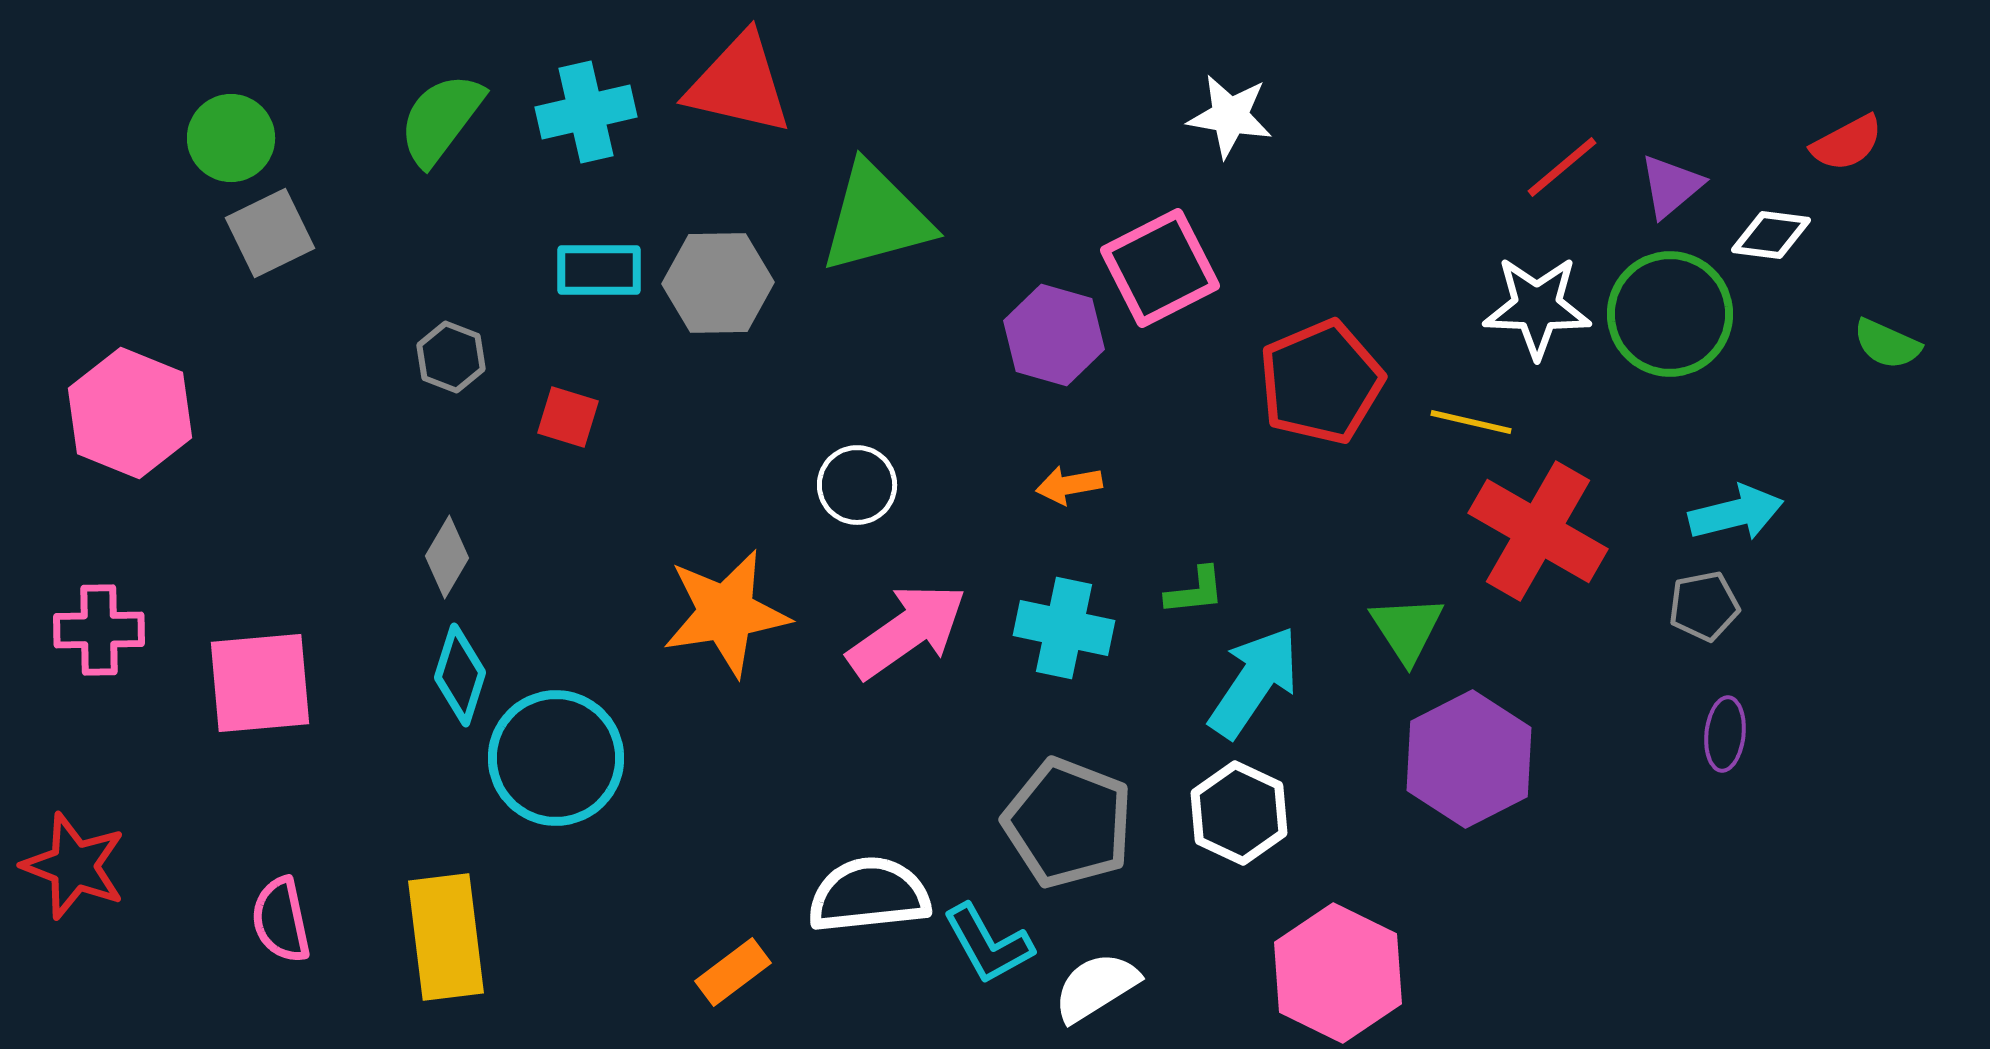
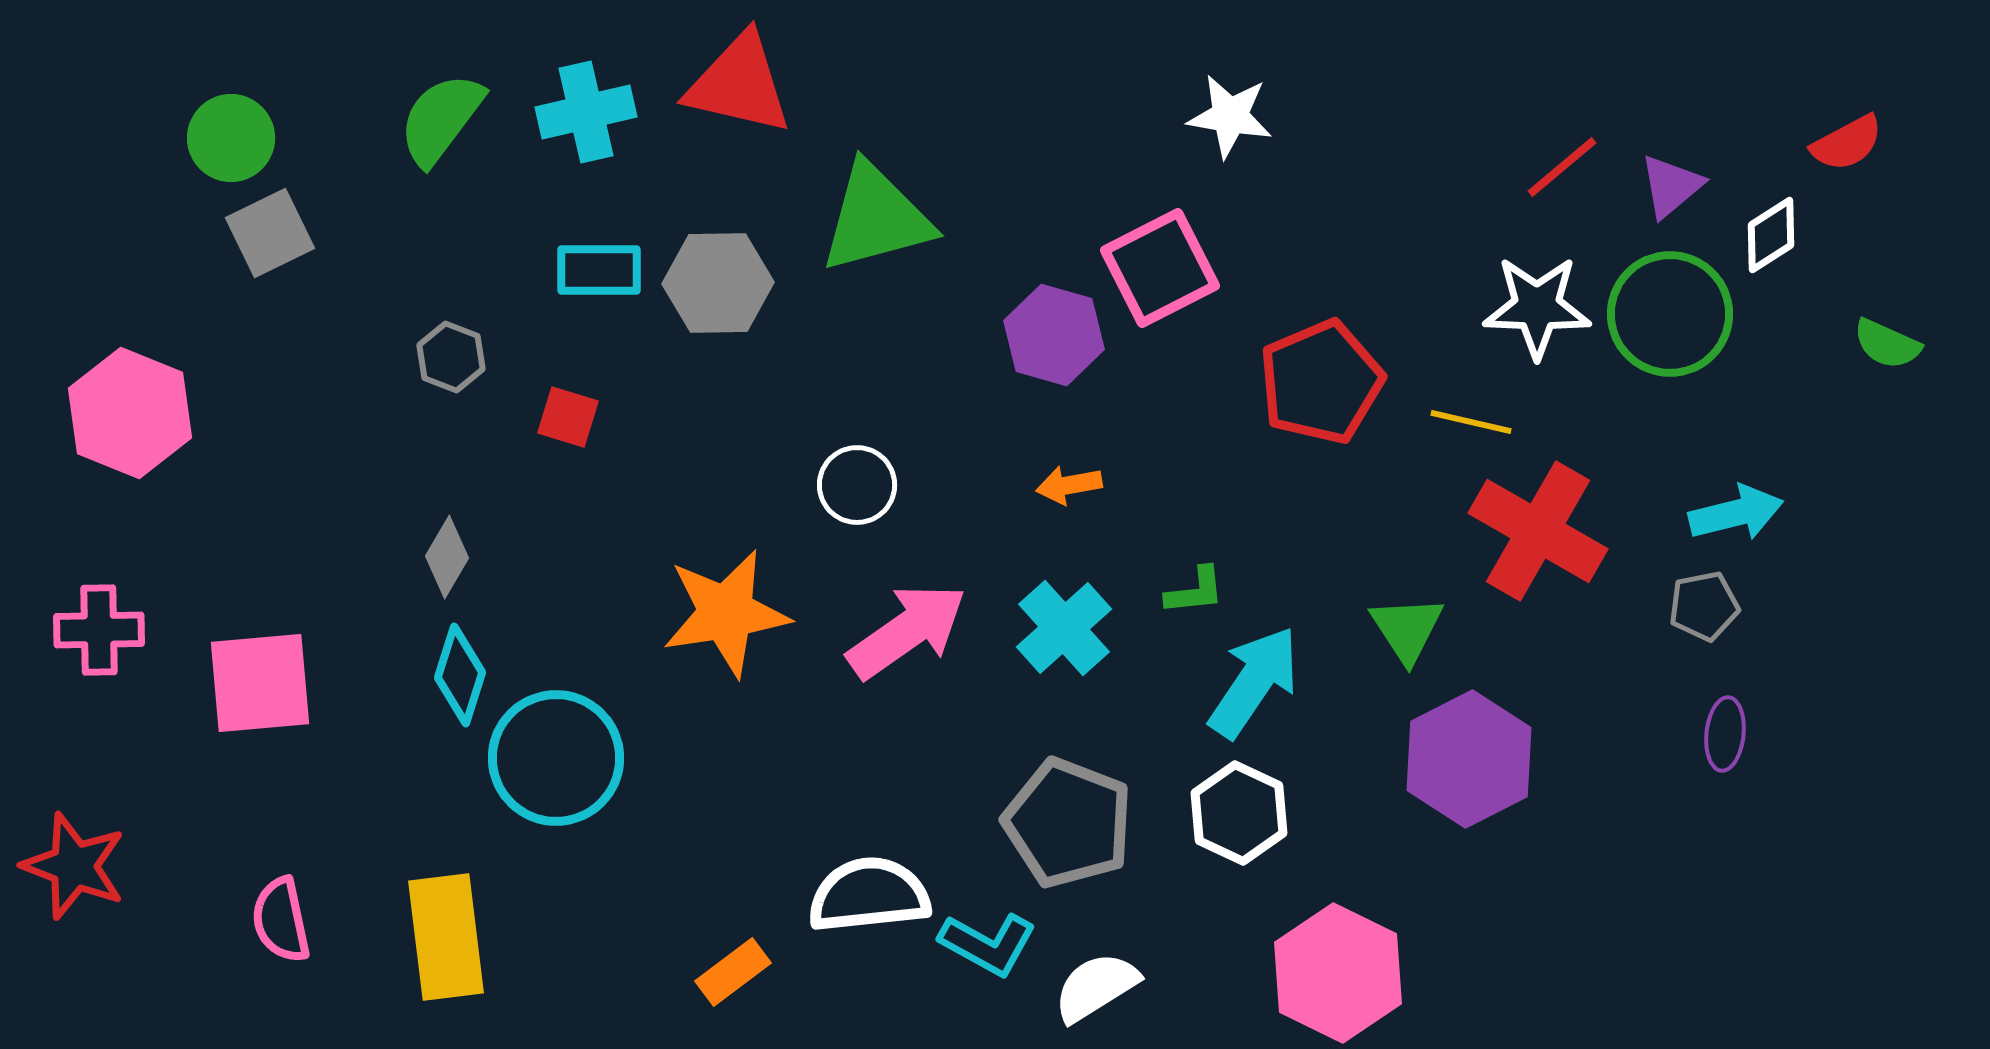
white diamond at (1771, 235): rotated 40 degrees counterclockwise
cyan cross at (1064, 628): rotated 36 degrees clockwise
cyan L-shape at (988, 944): rotated 32 degrees counterclockwise
